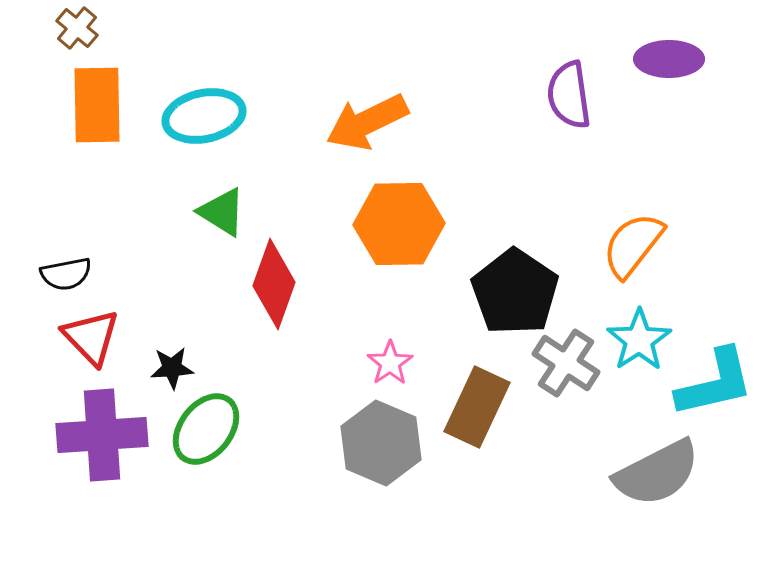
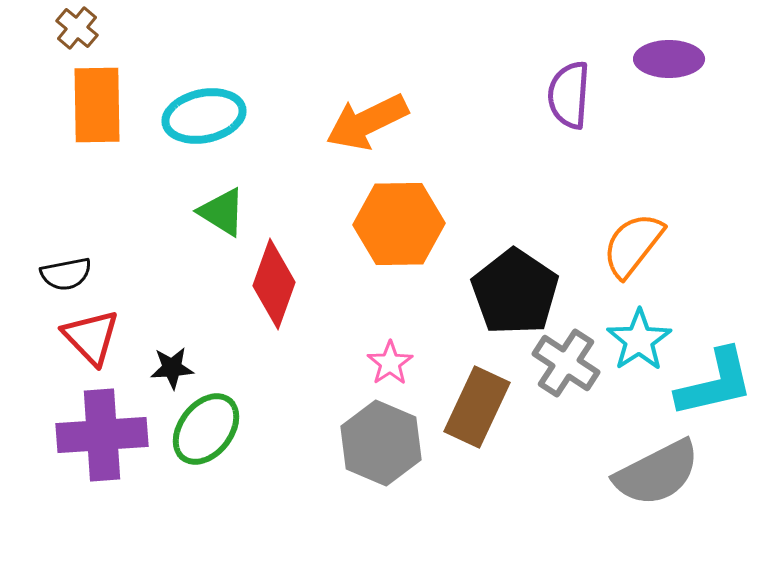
purple semicircle: rotated 12 degrees clockwise
